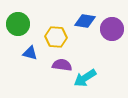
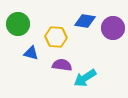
purple circle: moved 1 px right, 1 px up
blue triangle: moved 1 px right
